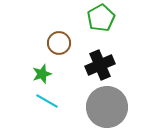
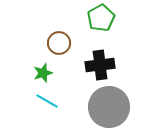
black cross: rotated 16 degrees clockwise
green star: moved 1 px right, 1 px up
gray circle: moved 2 px right
